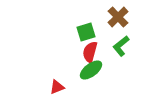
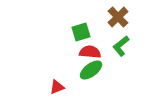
green square: moved 5 px left
red semicircle: rotated 80 degrees clockwise
